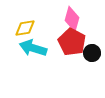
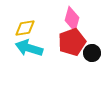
red pentagon: rotated 24 degrees clockwise
cyan arrow: moved 4 px left
